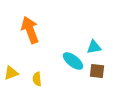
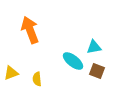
brown square: rotated 14 degrees clockwise
